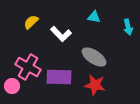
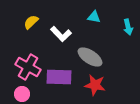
gray ellipse: moved 4 px left
pink circle: moved 10 px right, 8 px down
